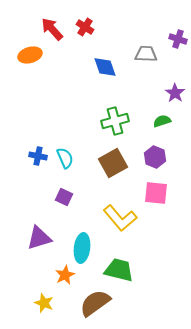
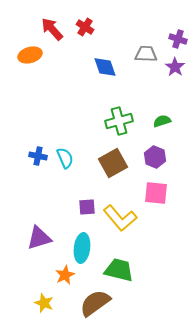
purple star: moved 26 px up
green cross: moved 4 px right
purple square: moved 23 px right, 10 px down; rotated 30 degrees counterclockwise
